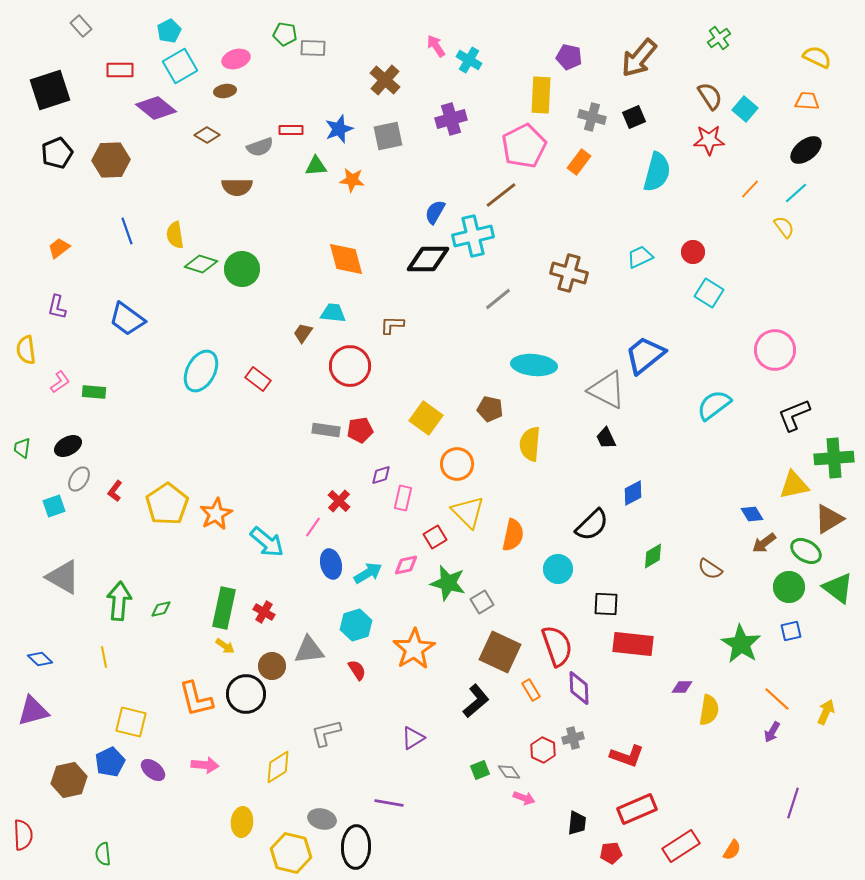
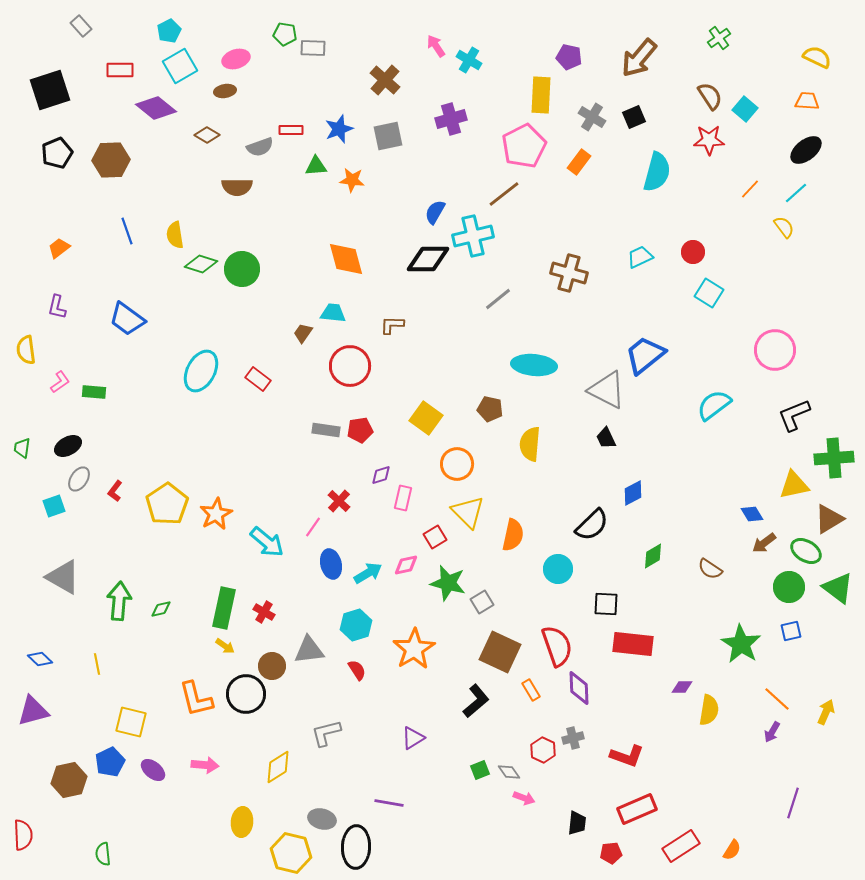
gray cross at (592, 117): rotated 16 degrees clockwise
brown line at (501, 195): moved 3 px right, 1 px up
yellow line at (104, 657): moved 7 px left, 7 px down
